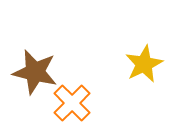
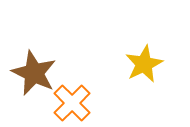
brown star: moved 1 px left, 1 px down; rotated 12 degrees clockwise
